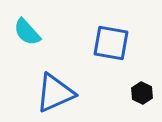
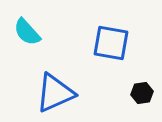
black hexagon: rotated 25 degrees clockwise
